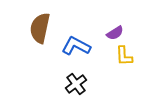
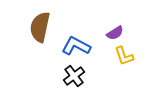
brown semicircle: moved 1 px up
yellow L-shape: rotated 15 degrees counterclockwise
black cross: moved 2 px left, 8 px up
